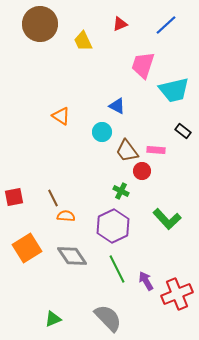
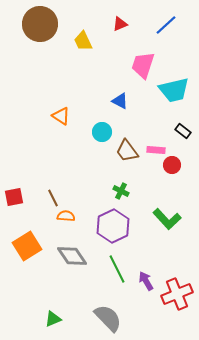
blue triangle: moved 3 px right, 5 px up
red circle: moved 30 px right, 6 px up
orange square: moved 2 px up
